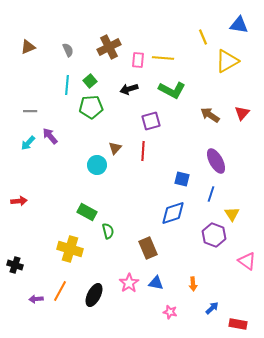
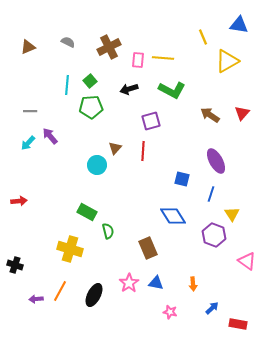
gray semicircle at (68, 50): moved 8 px up; rotated 40 degrees counterclockwise
blue diamond at (173, 213): moved 3 px down; rotated 76 degrees clockwise
